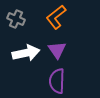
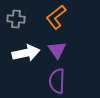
gray cross: rotated 18 degrees counterclockwise
